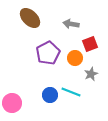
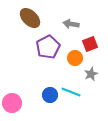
purple pentagon: moved 6 px up
